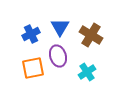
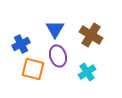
blue triangle: moved 5 px left, 2 px down
blue cross: moved 10 px left, 10 px down
orange square: moved 1 px down; rotated 25 degrees clockwise
